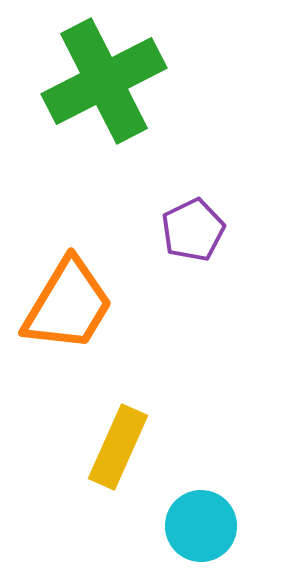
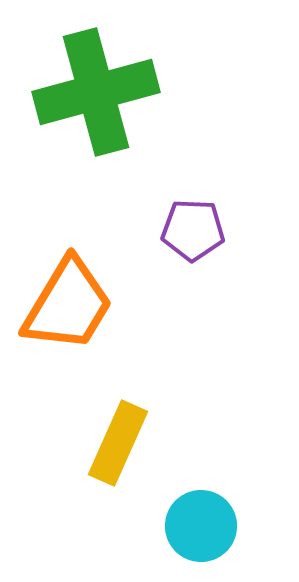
green cross: moved 8 px left, 11 px down; rotated 12 degrees clockwise
purple pentagon: rotated 28 degrees clockwise
yellow rectangle: moved 4 px up
